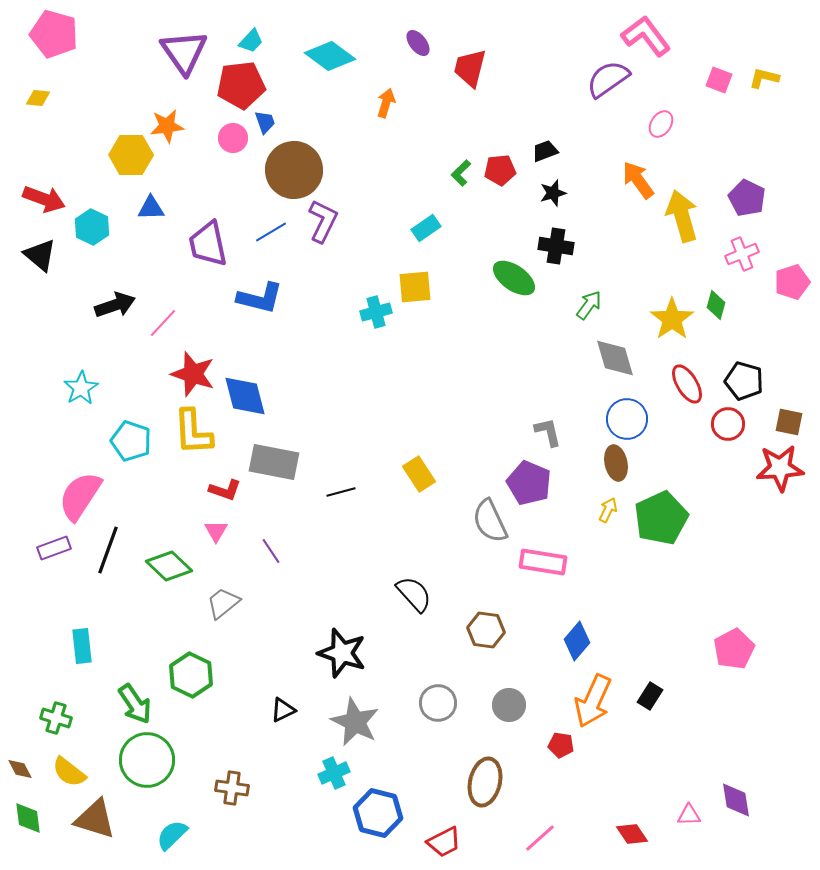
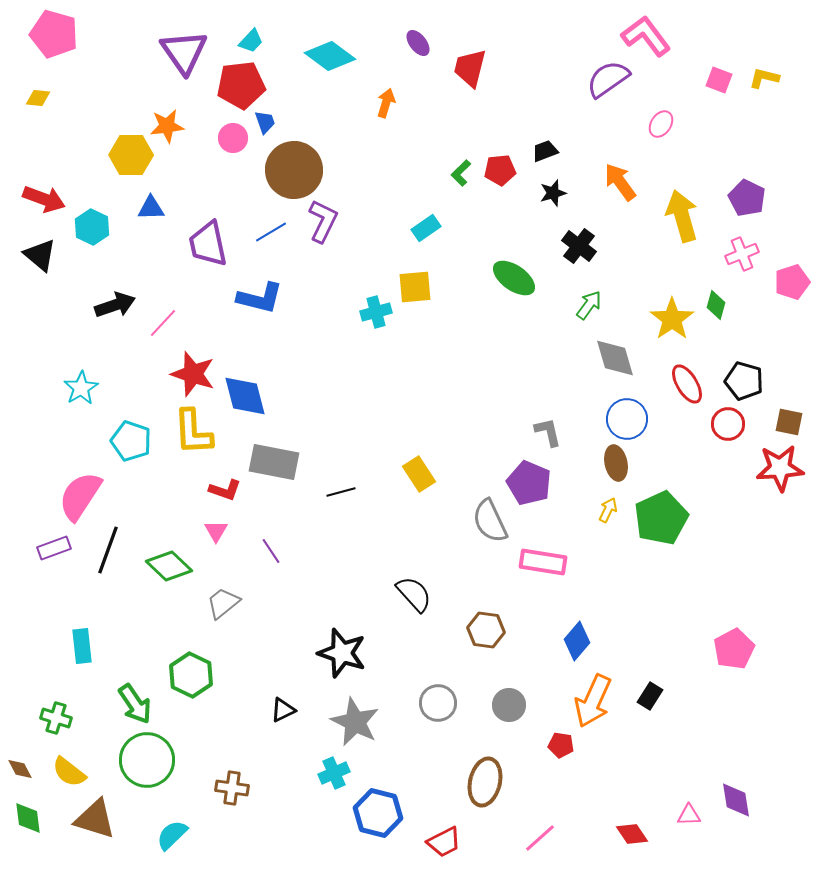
orange arrow at (638, 180): moved 18 px left, 2 px down
black cross at (556, 246): moved 23 px right; rotated 28 degrees clockwise
